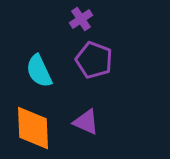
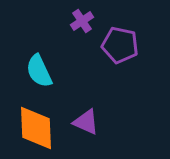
purple cross: moved 1 px right, 2 px down
purple pentagon: moved 26 px right, 15 px up; rotated 9 degrees counterclockwise
orange diamond: moved 3 px right
